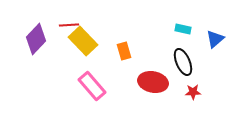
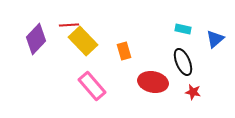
red star: rotated 14 degrees clockwise
